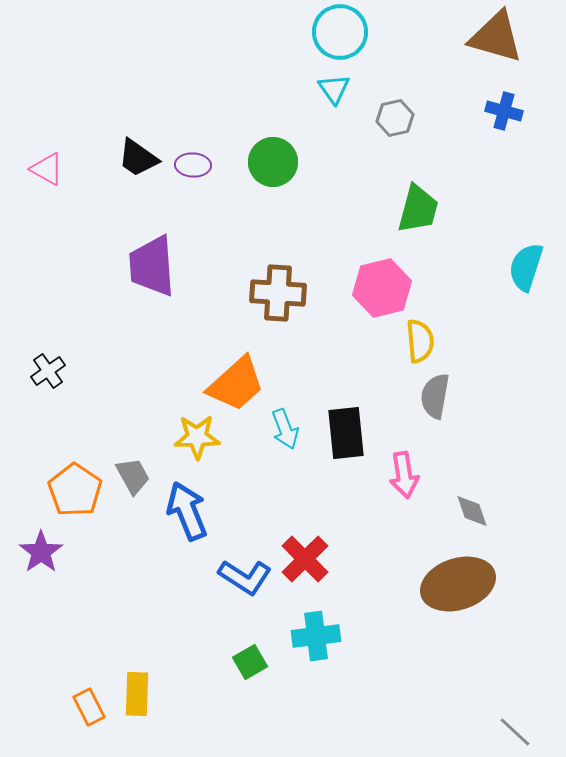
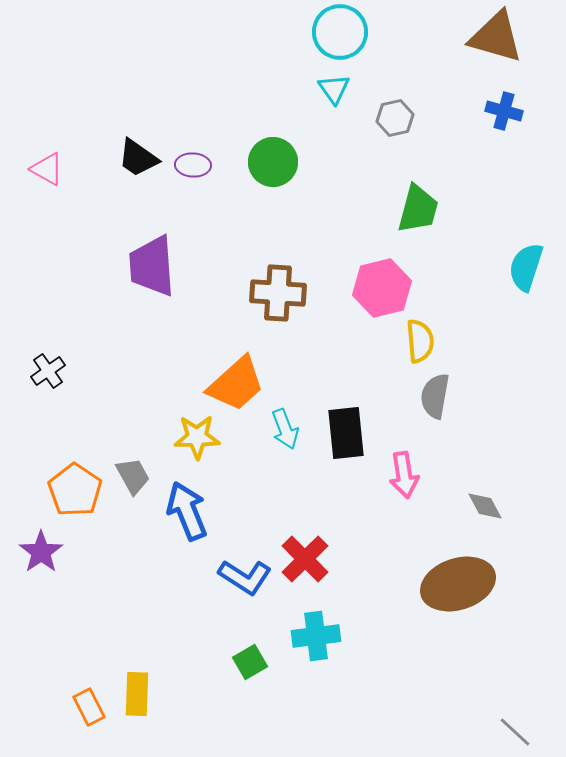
gray diamond: moved 13 px right, 5 px up; rotated 9 degrees counterclockwise
